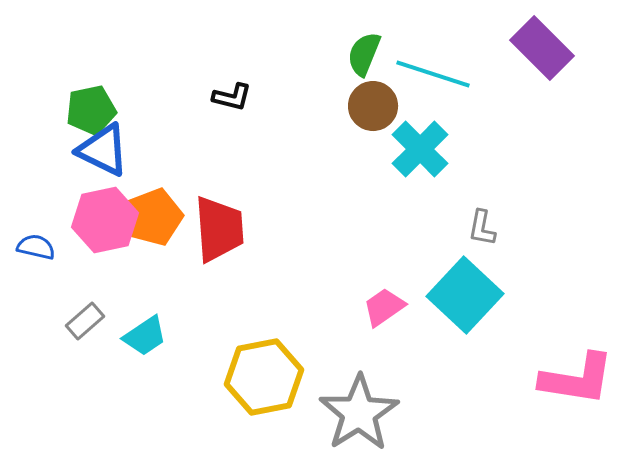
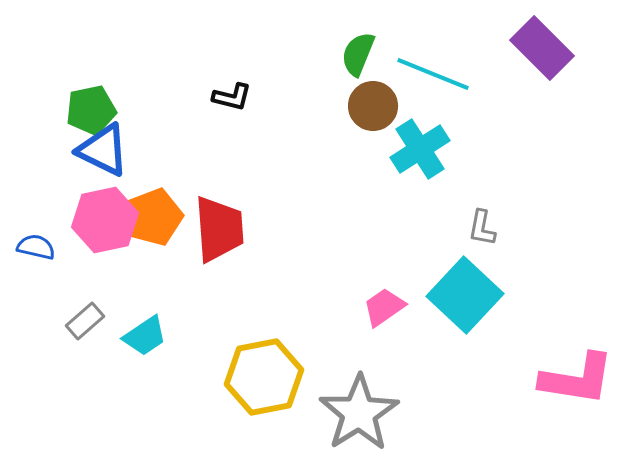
green semicircle: moved 6 px left
cyan line: rotated 4 degrees clockwise
cyan cross: rotated 12 degrees clockwise
